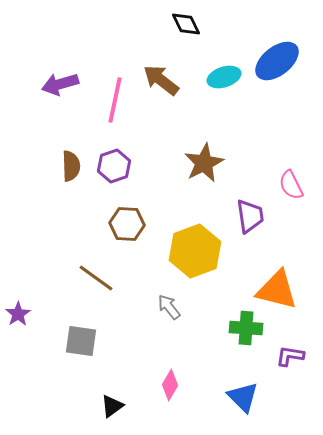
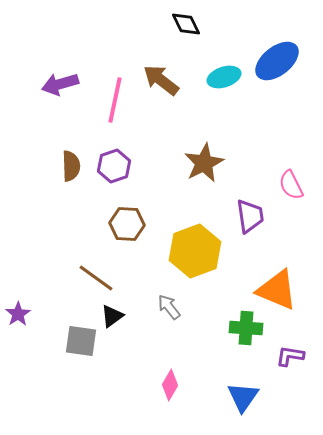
orange triangle: rotated 9 degrees clockwise
blue triangle: rotated 20 degrees clockwise
black triangle: moved 90 px up
